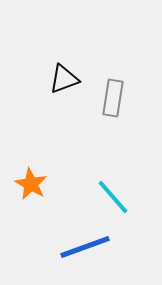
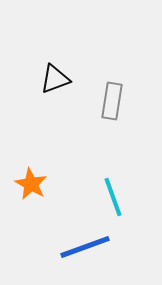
black triangle: moved 9 px left
gray rectangle: moved 1 px left, 3 px down
cyan line: rotated 21 degrees clockwise
